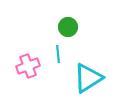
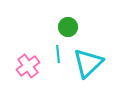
pink cross: rotated 15 degrees counterclockwise
cyan triangle: moved 15 px up; rotated 12 degrees counterclockwise
